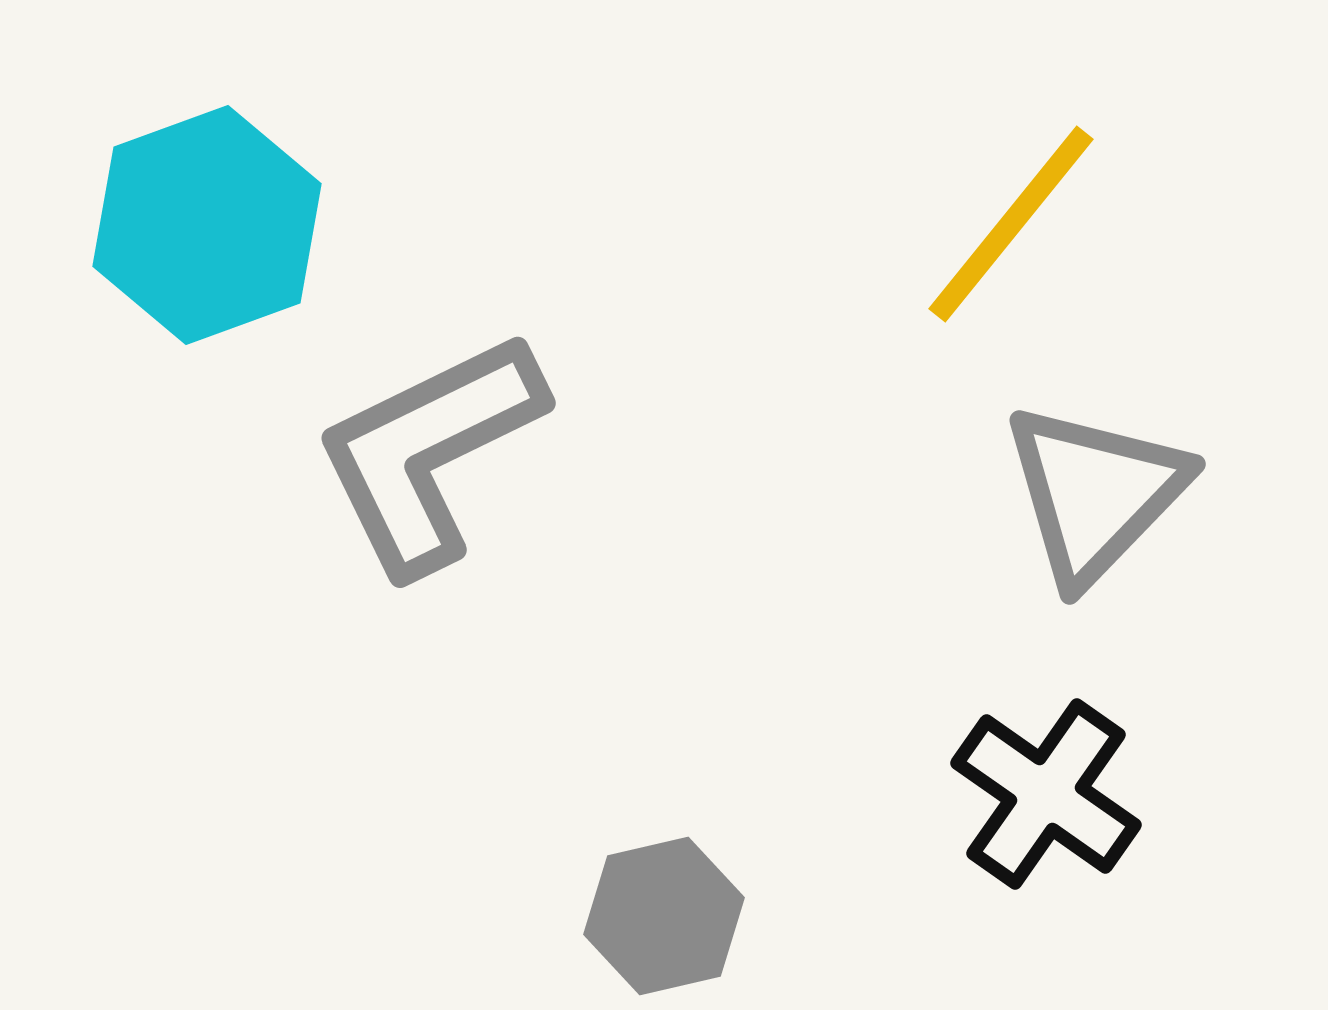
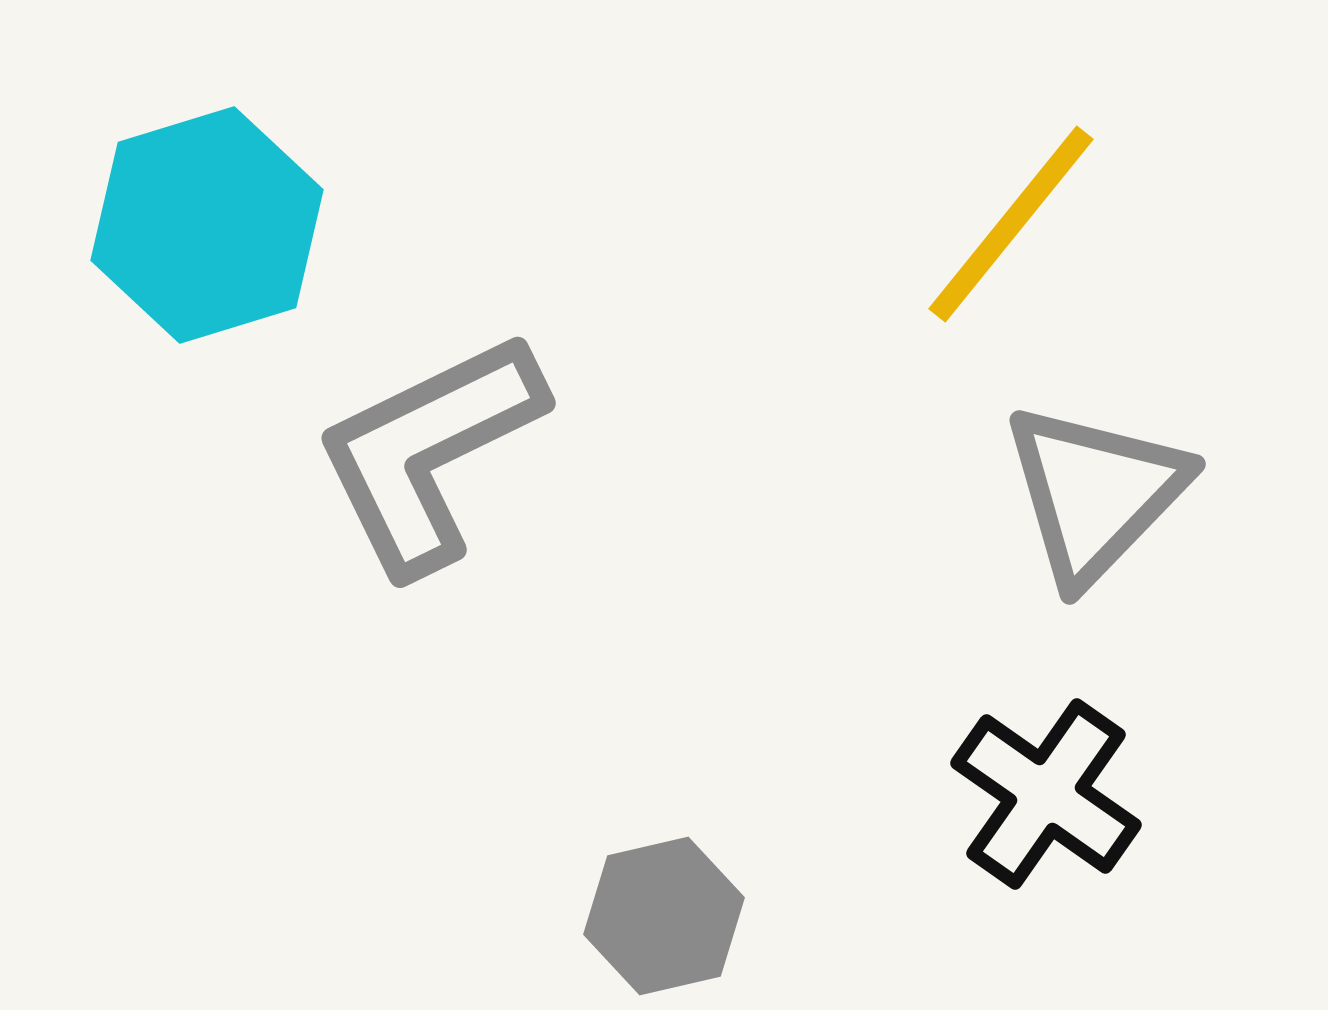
cyan hexagon: rotated 3 degrees clockwise
